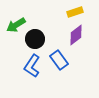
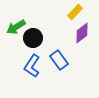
yellow rectangle: rotated 28 degrees counterclockwise
green arrow: moved 2 px down
purple diamond: moved 6 px right, 2 px up
black circle: moved 2 px left, 1 px up
